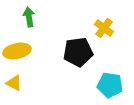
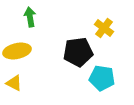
green arrow: moved 1 px right
cyan pentagon: moved 8 px left, 7 px up
